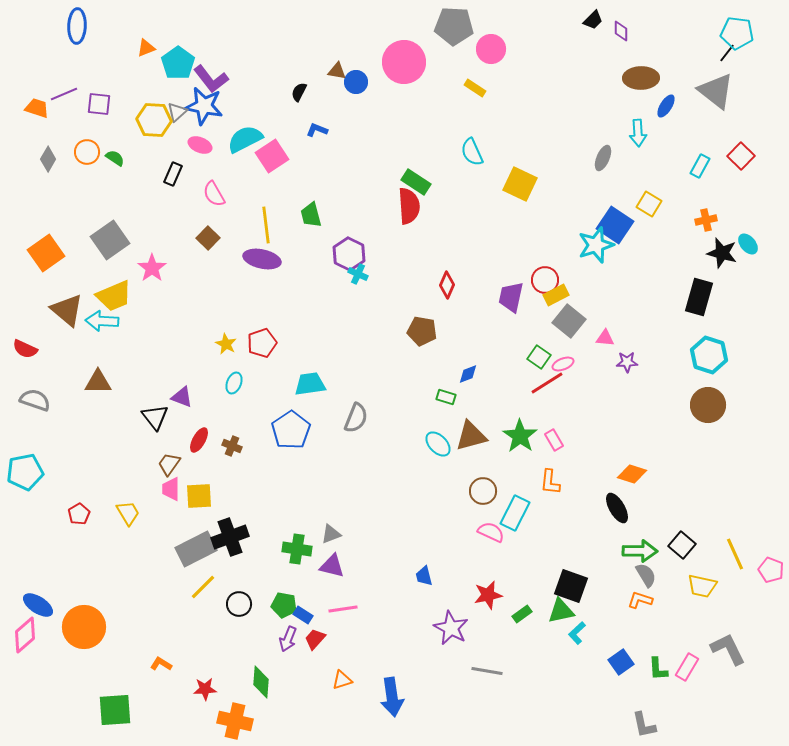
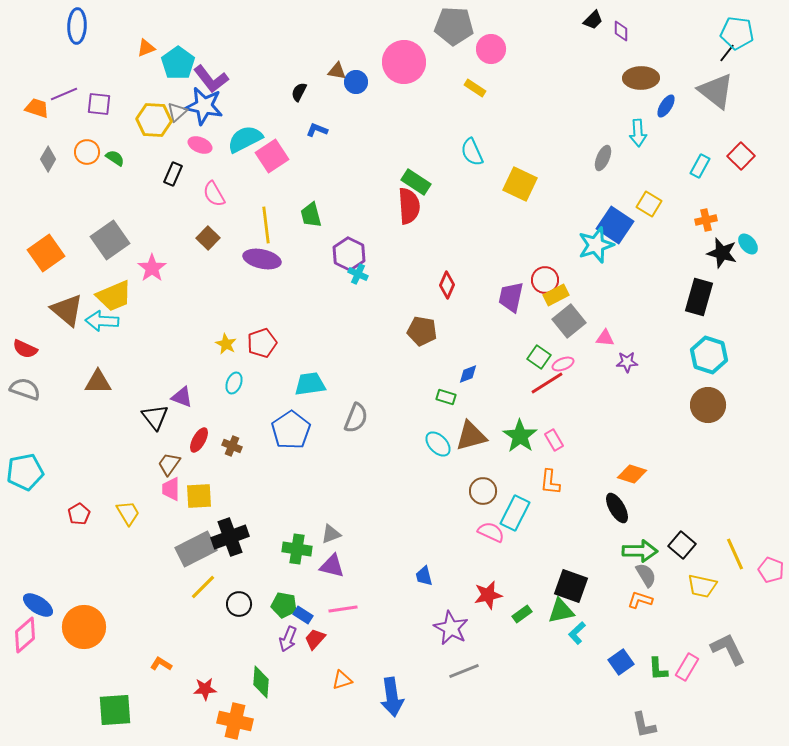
gray square at (569, 321): rotated 12 degrees clockwise
gray semicircle at (35, 400): moved 10 px left, 11 px up
gray line at (487, 671): moved 23 px left; rotated 32 degrees counterclockwise
